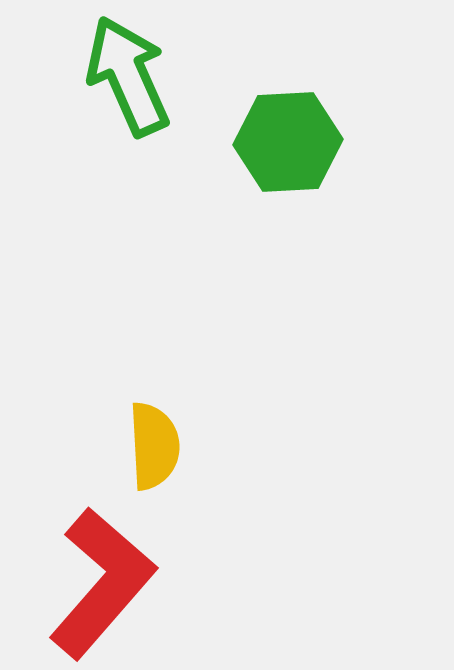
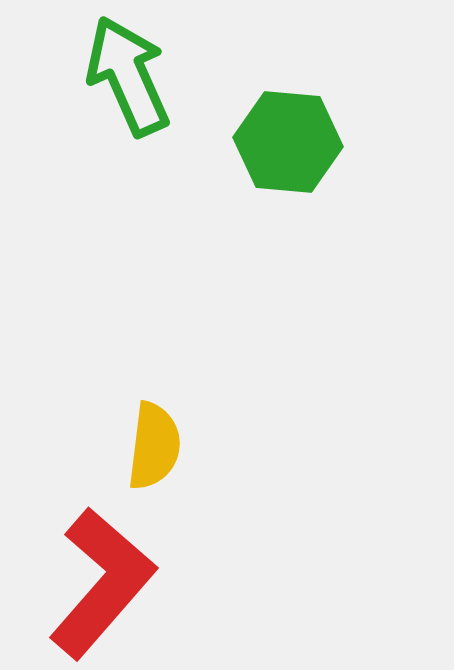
green hexagon: rotated 8 degrees clockwise
yellow semicircle: rotated 10 degrees clockwise
